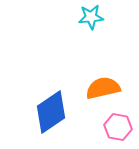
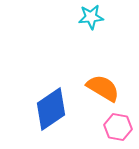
orange semicircle: rotated 44 degrees clockwise
blue diamond: moved 3 px up
